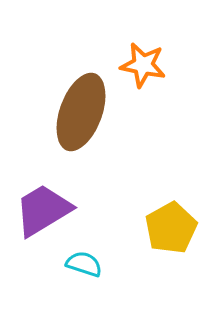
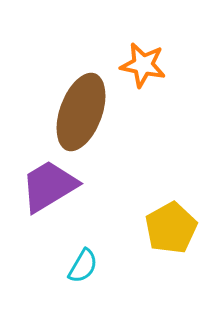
purple trapezoid: moved 6 px right, 24 px up
cyan semicircle: moved 1 px left, 2 px down; rotated 102 degrees clockwise
